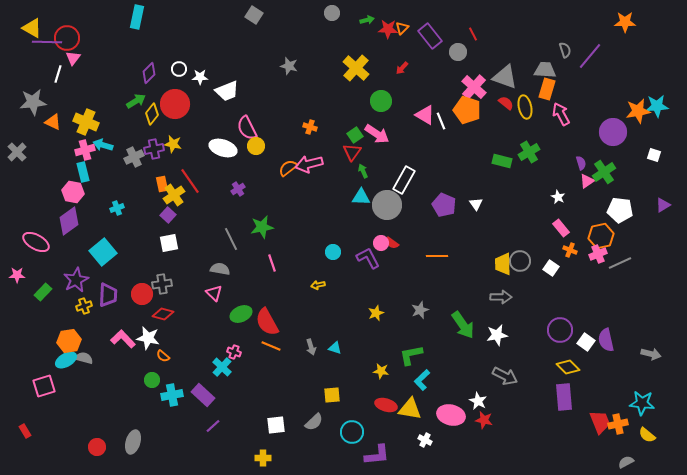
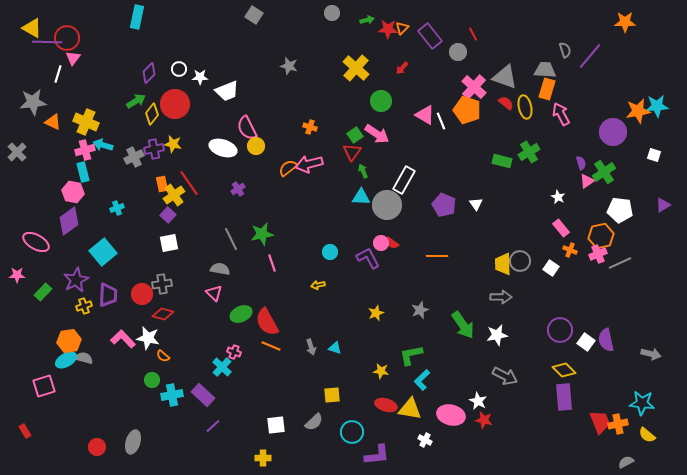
red line at (190, 181): moved 1 px left, 2 px down
green star at (262, 227): moved 7 px down
cyan circle at (333, 252): moved 3 px left
yellow diamond at (568, 367): moved 4 px left, 3 px down
